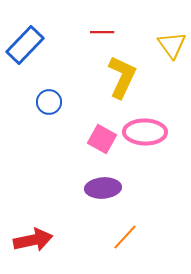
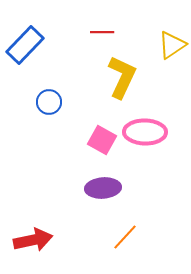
yellow triangle: rotated 32 degrees clockwise
pink square: moved 1 px down
